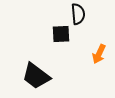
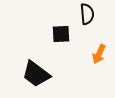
black semicircle: moved 9 px right
black trapezoid: moved 2 px up
